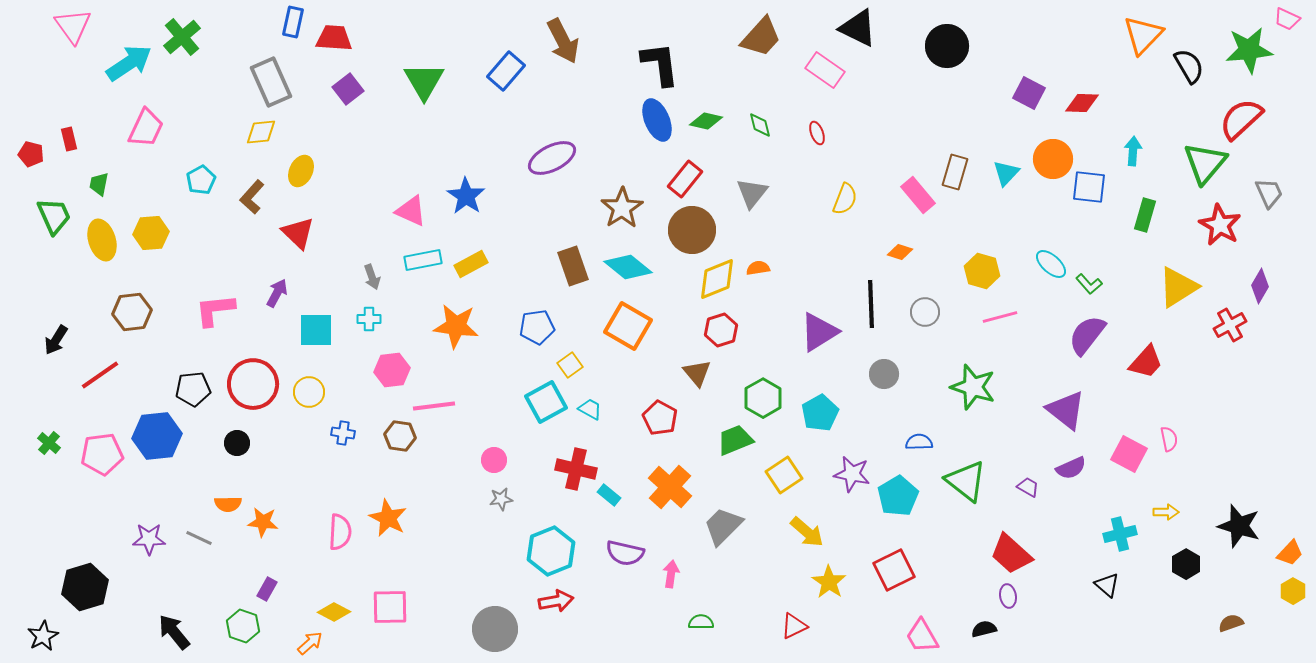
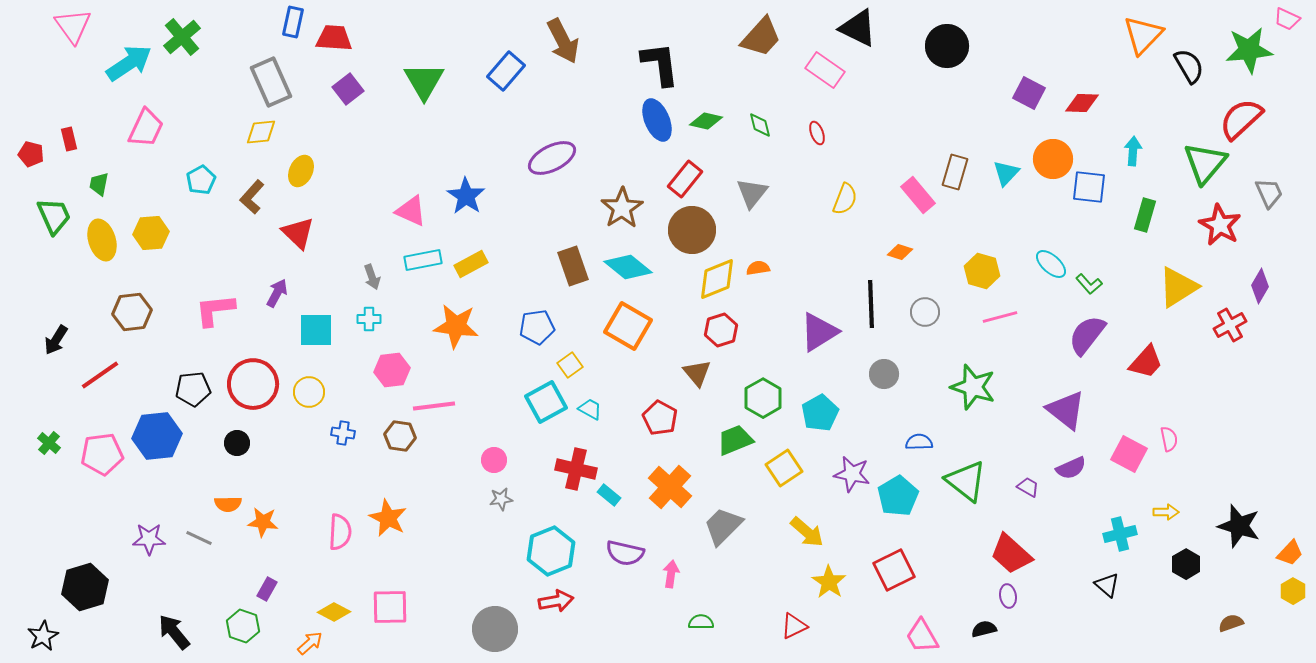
yellow square at (784, 475): moved 7 px up
